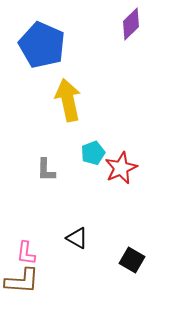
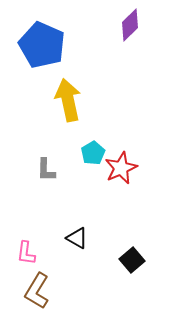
purple diamond: moved 1 px left, 1 px down
cyan pentagon: rotated 10 degrees counterclockwise
black square: rotated 20 degrees clockwise
brown L-shape: moved 15 px right, 10 px down; rotated 117 degrees clockwise
